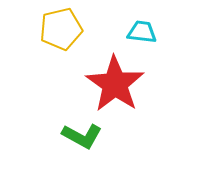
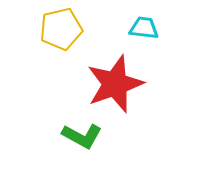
cyan trapezoid: moved 2 px right, 4 px up
red star: rotated 18 degrees clockwise
